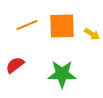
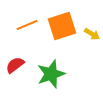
orange square: rotated 16 degrees counterclockwise
green star: moved 11 px left; rotated 20 degrees counterclockwise
